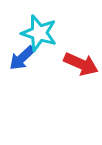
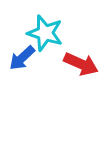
cyan star: moved 6 px right
